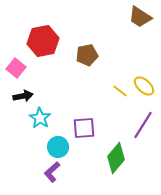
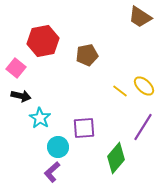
black arrow: moved 2 px left; rotated 24 degrees clockwise
purple line: moved 2 px down
